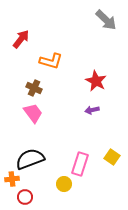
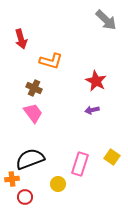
red arrow: rotated 126 degrees clockwise
yellow circle: moved 6 px left
